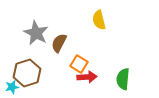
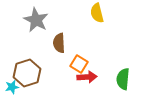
yellow semicircle: moved 2 px left, 7 px up
gray star: moved 13 px up
brown semicircle: rotated 30 degrees counterclockwise
